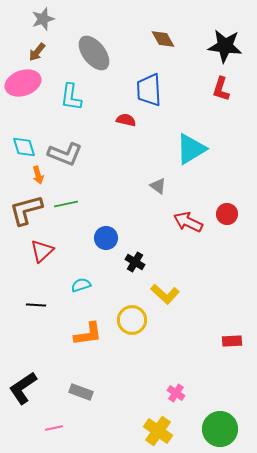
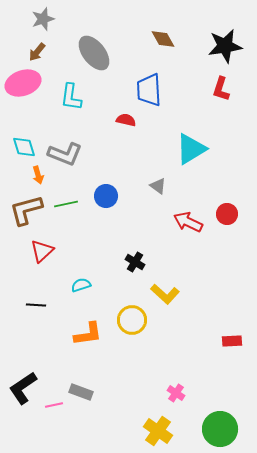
black star: rotated 16 degrees counterclockwise
blue circle: moved 42 px up
pink line: moved 23 px up
